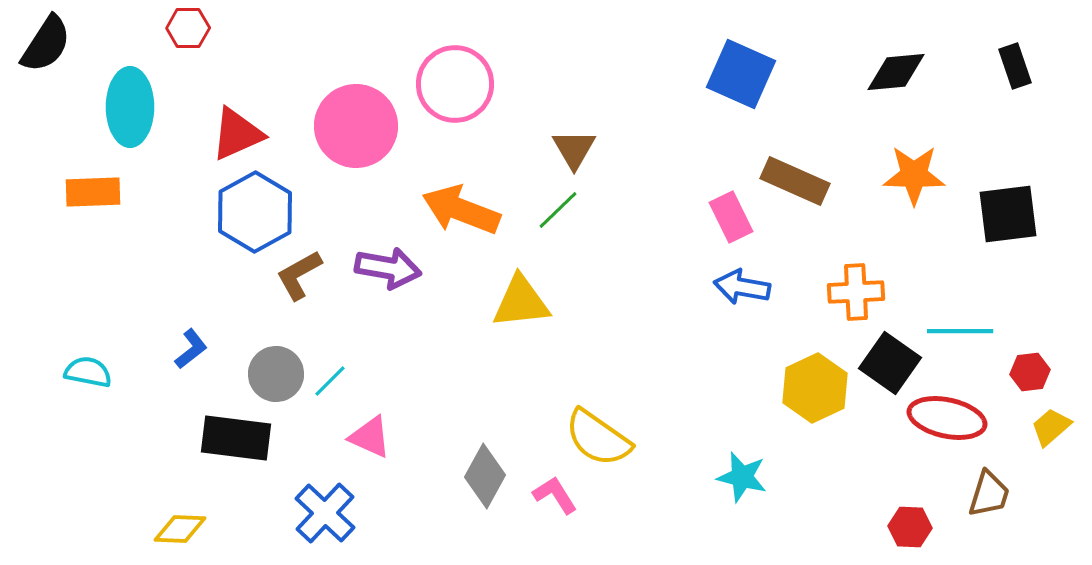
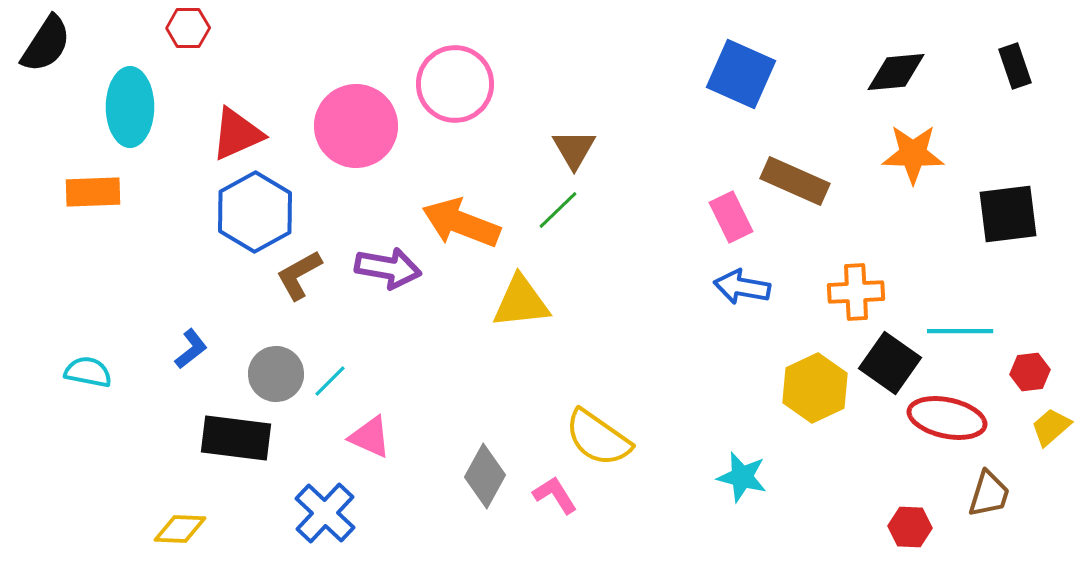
orange star at (914, 175): moved 1 px left, 21 px up
orange arrow at (461, 210): moved 13 px down
